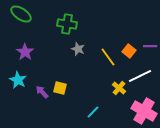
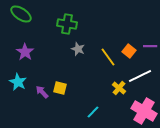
cyan star: moved 2 px down
